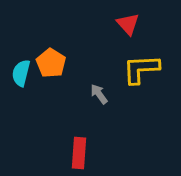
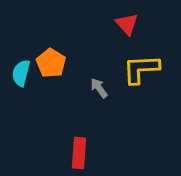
red triangle: moved 1 px left
gray arrow: moved 6 px up
